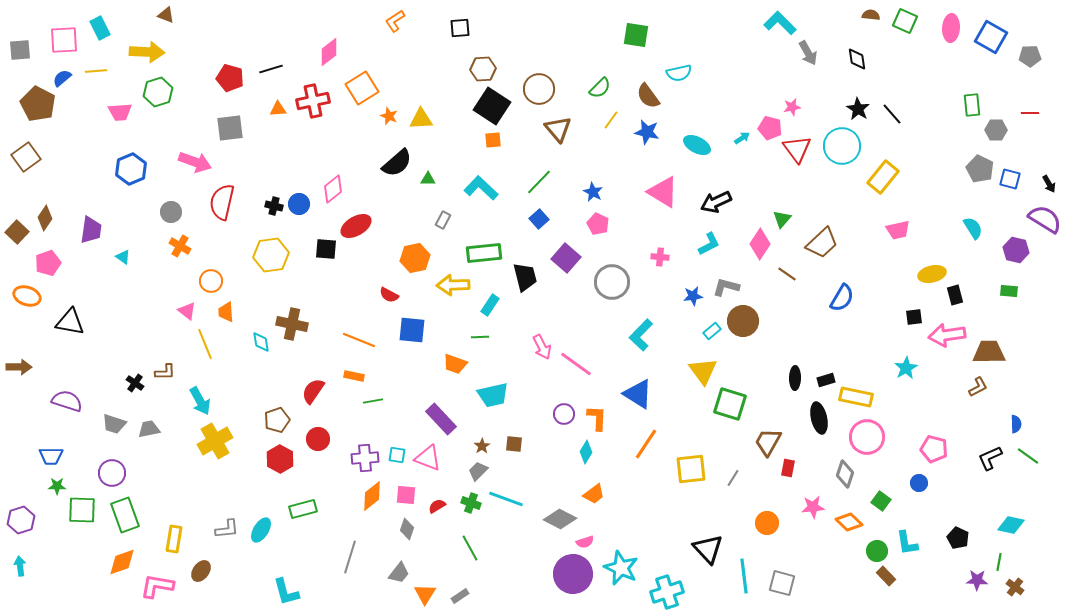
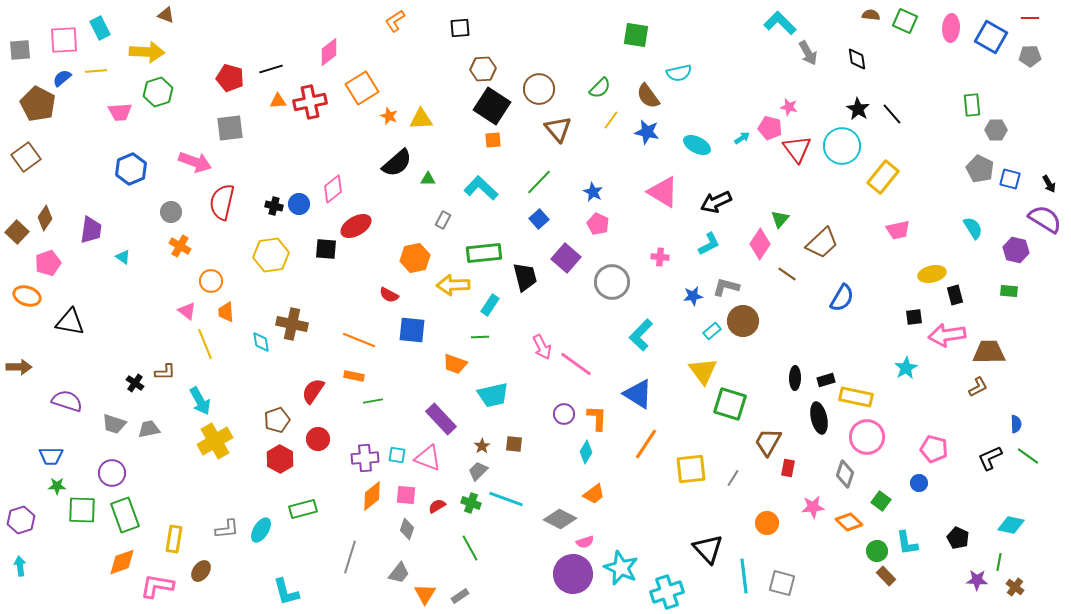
red cross at (313, 101): moved 3 px left, 1 px down
pink star at (792, 107): moved 3 px left; rotated 24 degrees clockwise
orange triangle at (278, 109): moved 8 px up
red line at (1030, 113): moved 95 px up
green triangle at (782, 219): moved 2 px left
